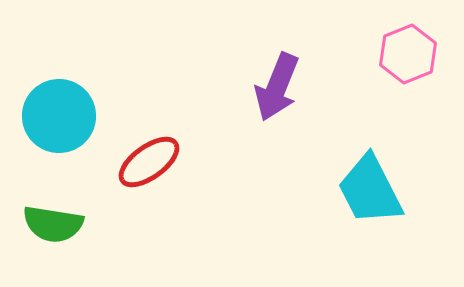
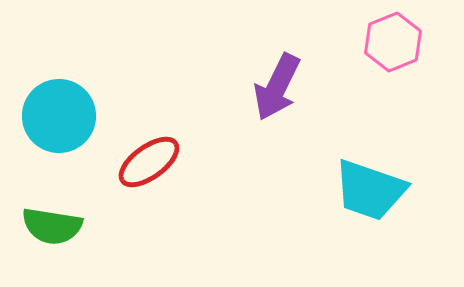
pink hexagon: moved 15 px left, 12 px up
purple arrow: rotated 4 degrees clockwise
cyan trapezoid: rotated 44 degrees counterclockwise
green semicircle: moved 1 px left, 2 px down
